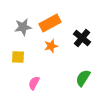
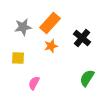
orange rectangle: rotated 20 degrees counterclockwise
yellow square: moved 1 px down
green semicircle: moved 4 px right
